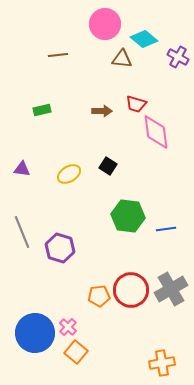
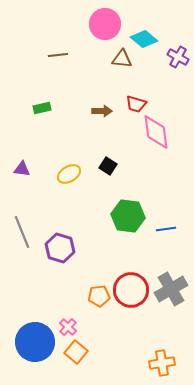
green rectangle: moved 2 px up
blue circle: moved 9 px down
